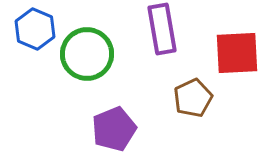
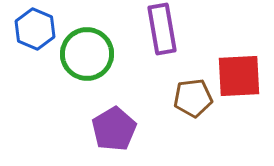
red square: moved 2 px right, 23 px down
brown pentagon: rotated 18 degrees clockwise
purple pentagon: rotated 9 degrees counterclockwise
